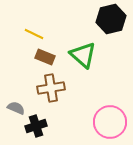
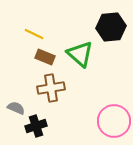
black hexagon: moved 8 px down; rotated 8 degrees clockwise
green triangle: moved 3 px left, 1 px up
pink circle: moved 4 px right, 1 px up
